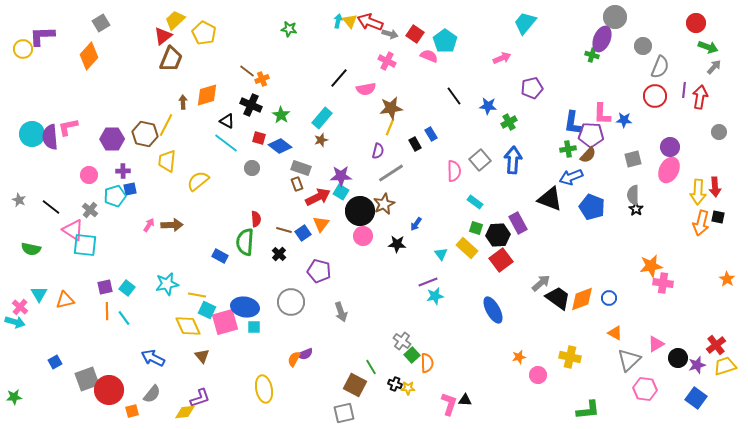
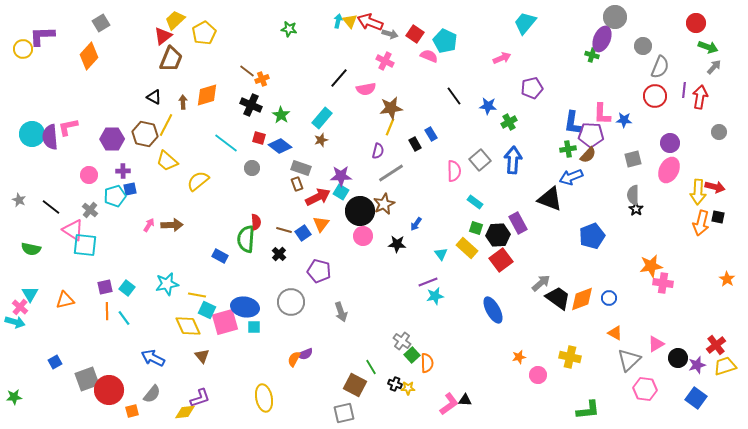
yellow pentagon at (204, 33): rotated 15 degrees clockwise
cyan pentagon at (445, 41): rotated 10 degrees counterclockwise
pink cross at (387, 61): moved 2 px left
black triangle at (227, 121): moved 73 px left, 24 px up
purple circle at (670, 147): moved 4 px up
yellow trapezoid at (167, 161): rotated 55 degrees counterclockwise
red arrow at (715, 187): rotated 72 degrees counterclockwise
blue pentagon at (592, 207): moved 29 px down; rotated 30 degrees clockwise
red semicircle at (256, 219): moved 3 px down
green semicircle at (245, 242): moved 1 px right, 3 px up
cyan triangle at (39, 294): moved 9 px left
yellow ellipse at (264, 389): moved 9 px down
pink L-shape at (449, 404): rotated 35 degrees clockwise
